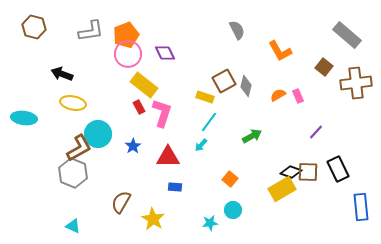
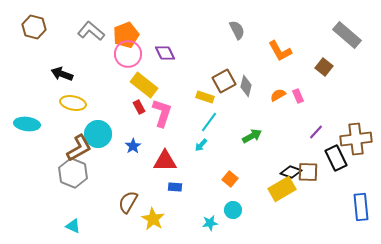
gray L-shape at (91, 31): rotated 132 degrees counterclockwise
brown cross at (356, 83): moved 56 px down
cyan ellipse at (24, 118): moved 3 px right, 6 px down
red triangle at (168, 157): moved 3 px left, 4 px down
black rectangle at (338, 169): moved 2 px left, 11 px up
brown semicircle at (121, 202): moved 7 px right
